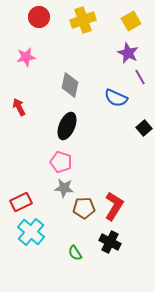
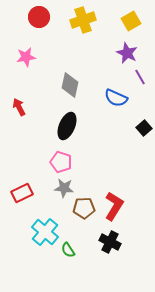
purple star: moved 1 px left
red rectangle: moved 1 px right, 9 px up
cyan cross: moved 14 px right
green semicircle: moved 7 px left, 3 px up
